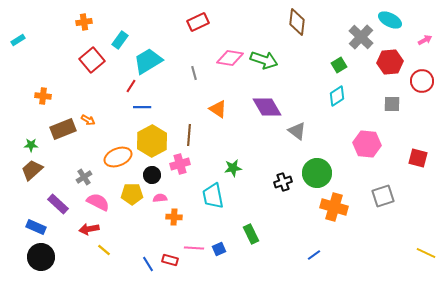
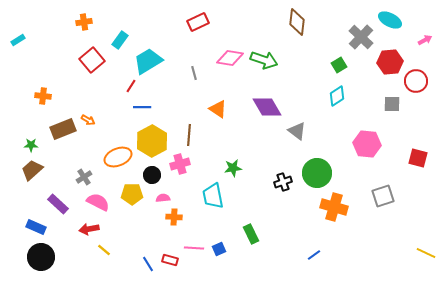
red circle at (422, 81): moved 6 px left
pink semicircle at (160, 198): moved 3 px right
